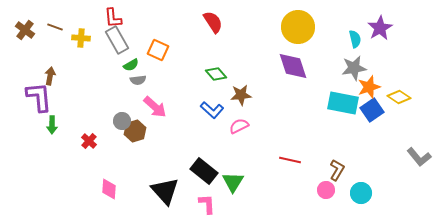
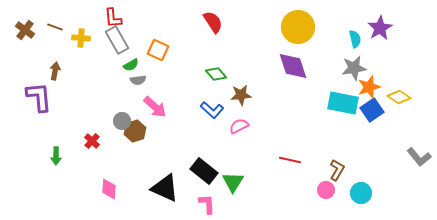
brown arrow: moved 5 px right, 5 px up
green arrow: moved 4 px right, 31 px down
red cross: moved 3 px right
black triangle: moved 3 px up; rotated 24 degrees counterclockwise
